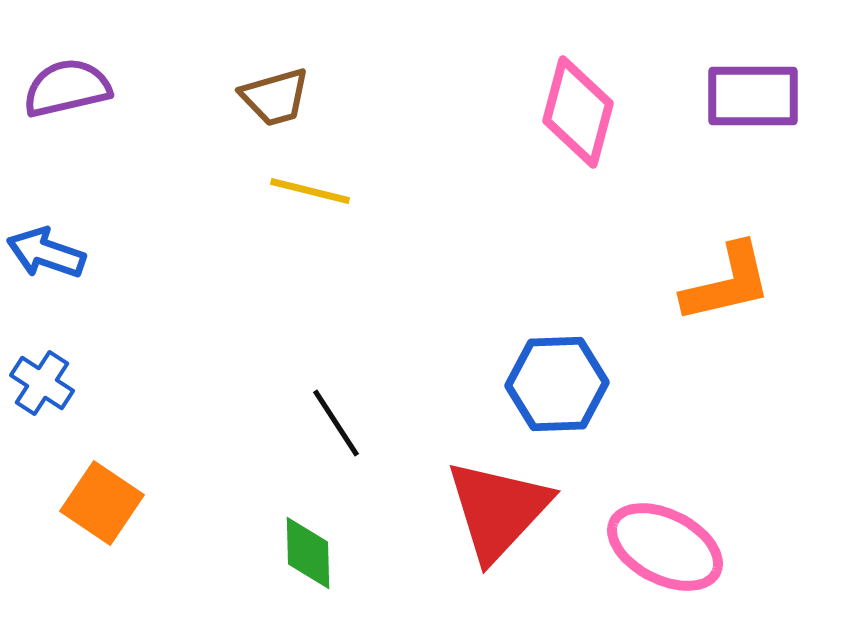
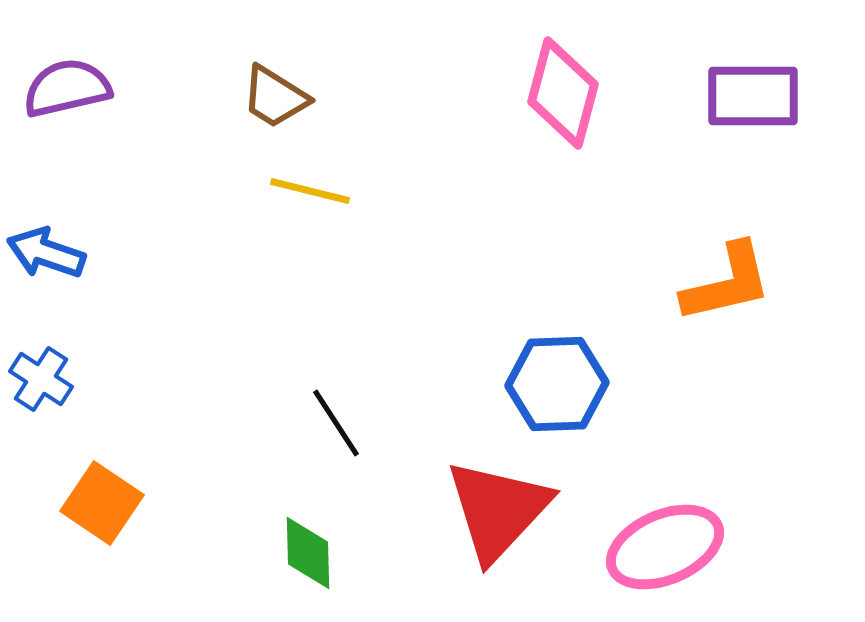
brown trapezoid: rotated 48 degrees clockwise
pink diamond: moved 15 px left, 19 px up
blue cross: moved 1 px left, 4 px up
pink ellipse: rotated 50 degrees counterclockwise
